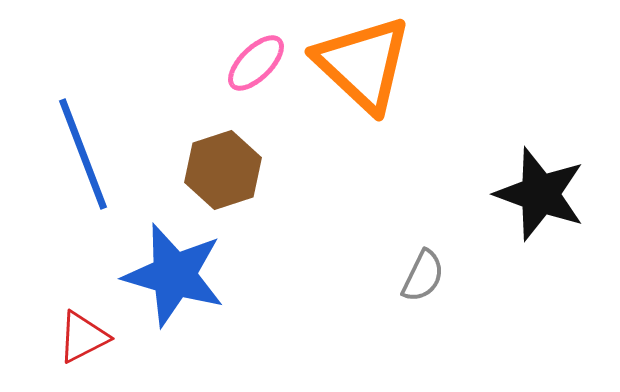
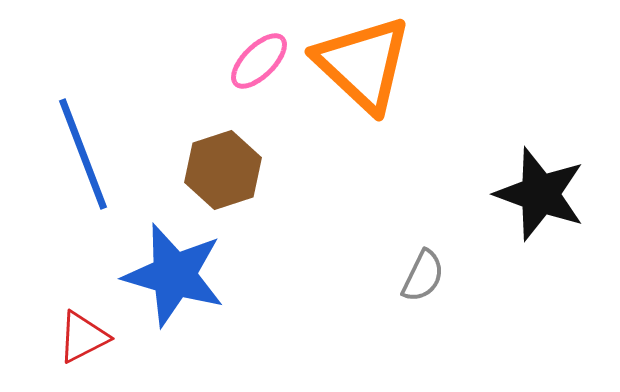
pink ellipse: moved 3 px right, 2 px up
